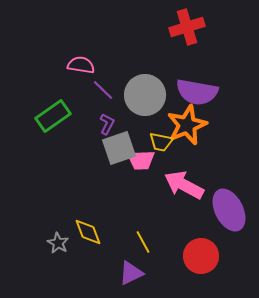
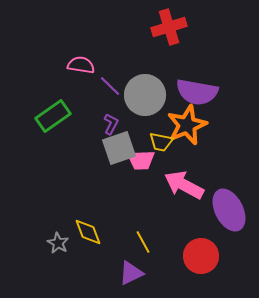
red cross: moved 18 px left
purple line: moved 7 px right, 4 px up
purple L-shape: moved 4 px right
